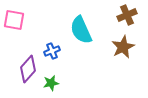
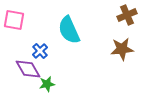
cyan semicircle: moved 12 px left
brown star: moved 1 px left, 2 px down; rotated 20 degrees clockwise
blue cross: moved 12 px left; rotated 21 degrees counterclockwise
purple diamond: rotated 72 degrees counterclockwise
green star: moved 4 px left, 1 px down
